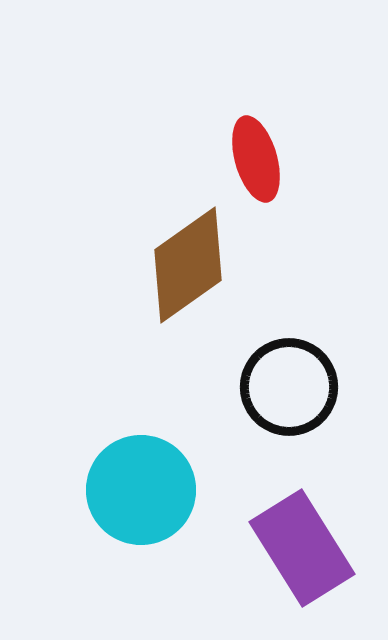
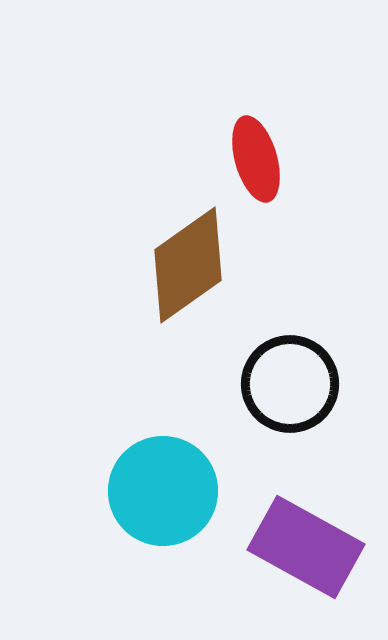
black circle: moved 1 px right, 3 px up
cyan circle: moved 22 px right, 1 px down
purple rectangle: moved 4 px right, 1 px up; rotated 29 degrees counterclockwise
